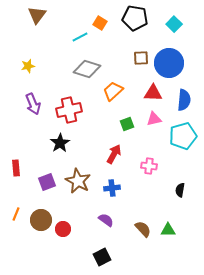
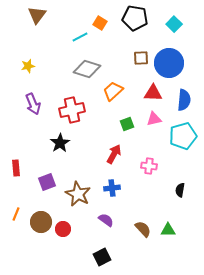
red cross: moved 3 px right
brown star: moved 13 px down
brown circle: moved 2 px down
